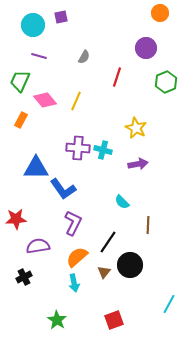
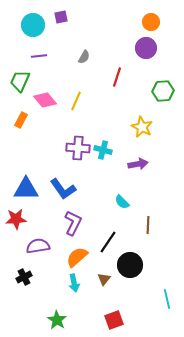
orange circle: moved 9 px left, 9 px down
purple line: rotated 21 degrees counterclockwise
green hexagon: moved 3 px left, 9 px down; rotated 20 degrees clockwise
yellow star: moved 6 px right, 1 px up
blue triangle: moved 10 px left, 21 px down
brown triangle: moved 7 px down
cyan line: moved 2 px left, 5 px up; rotated 42 degrees counterclockwise
